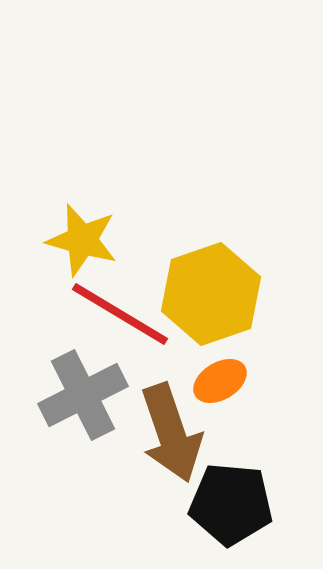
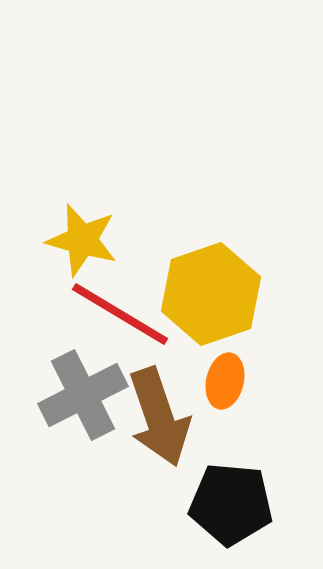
orange ellipse: moved 5 px right; rotated 46 degrees counterclockwise
brown arrow: moved 12 px left, 16 px up
